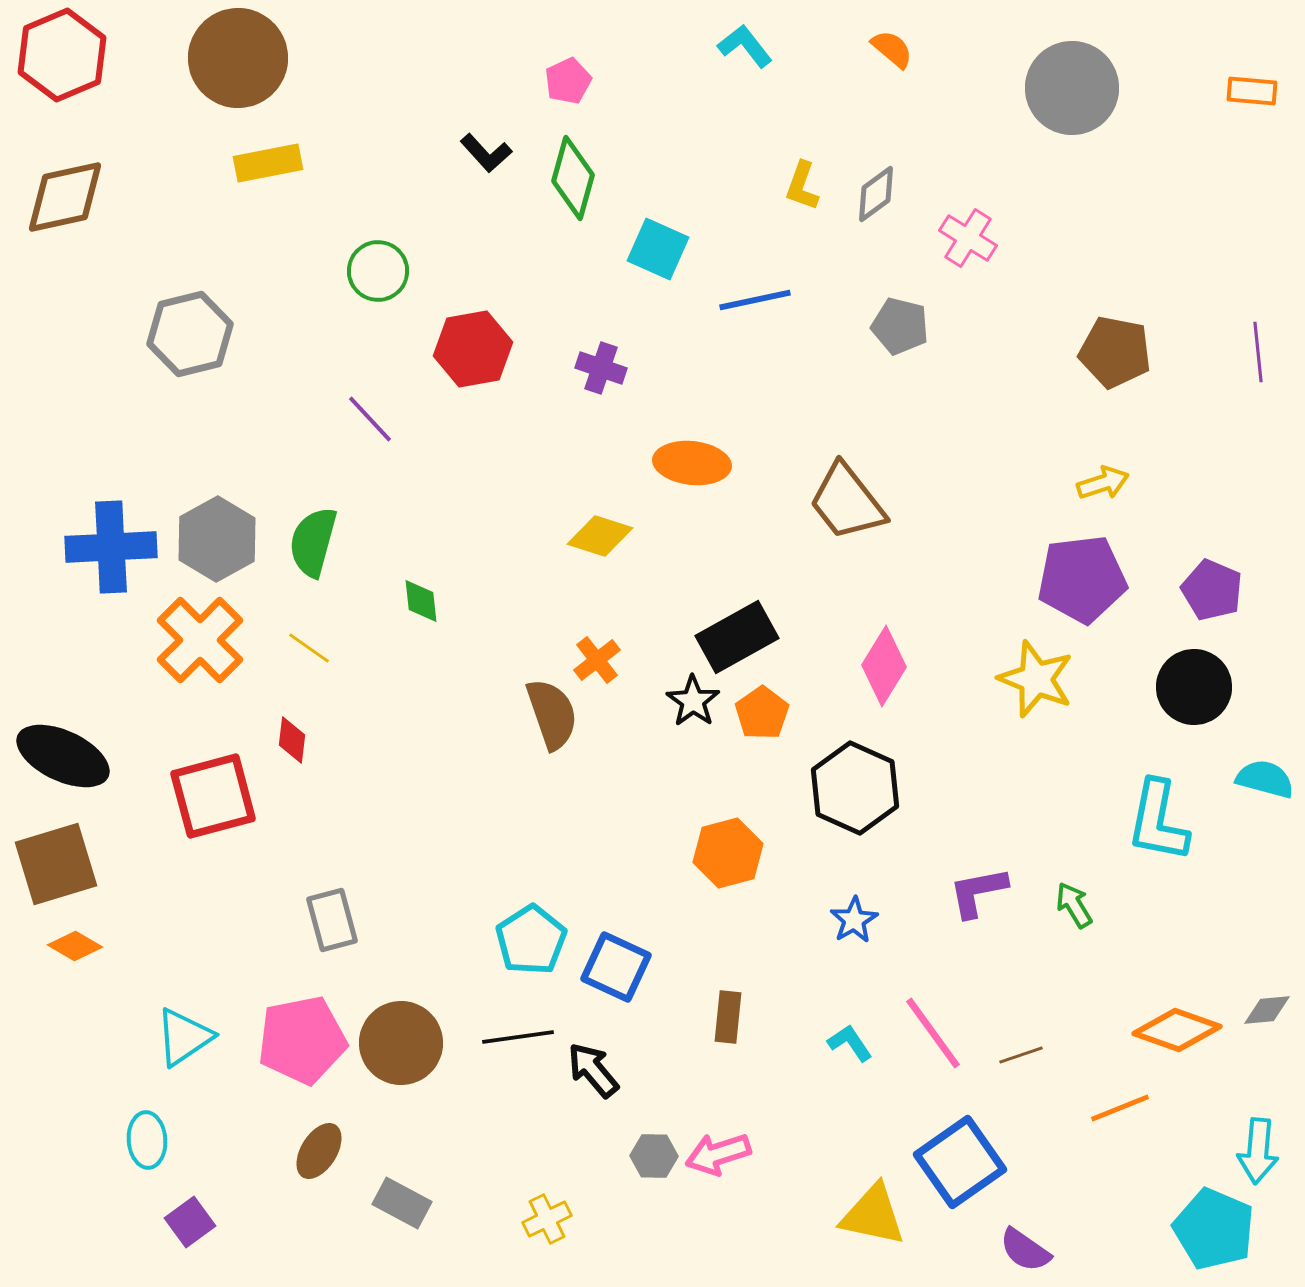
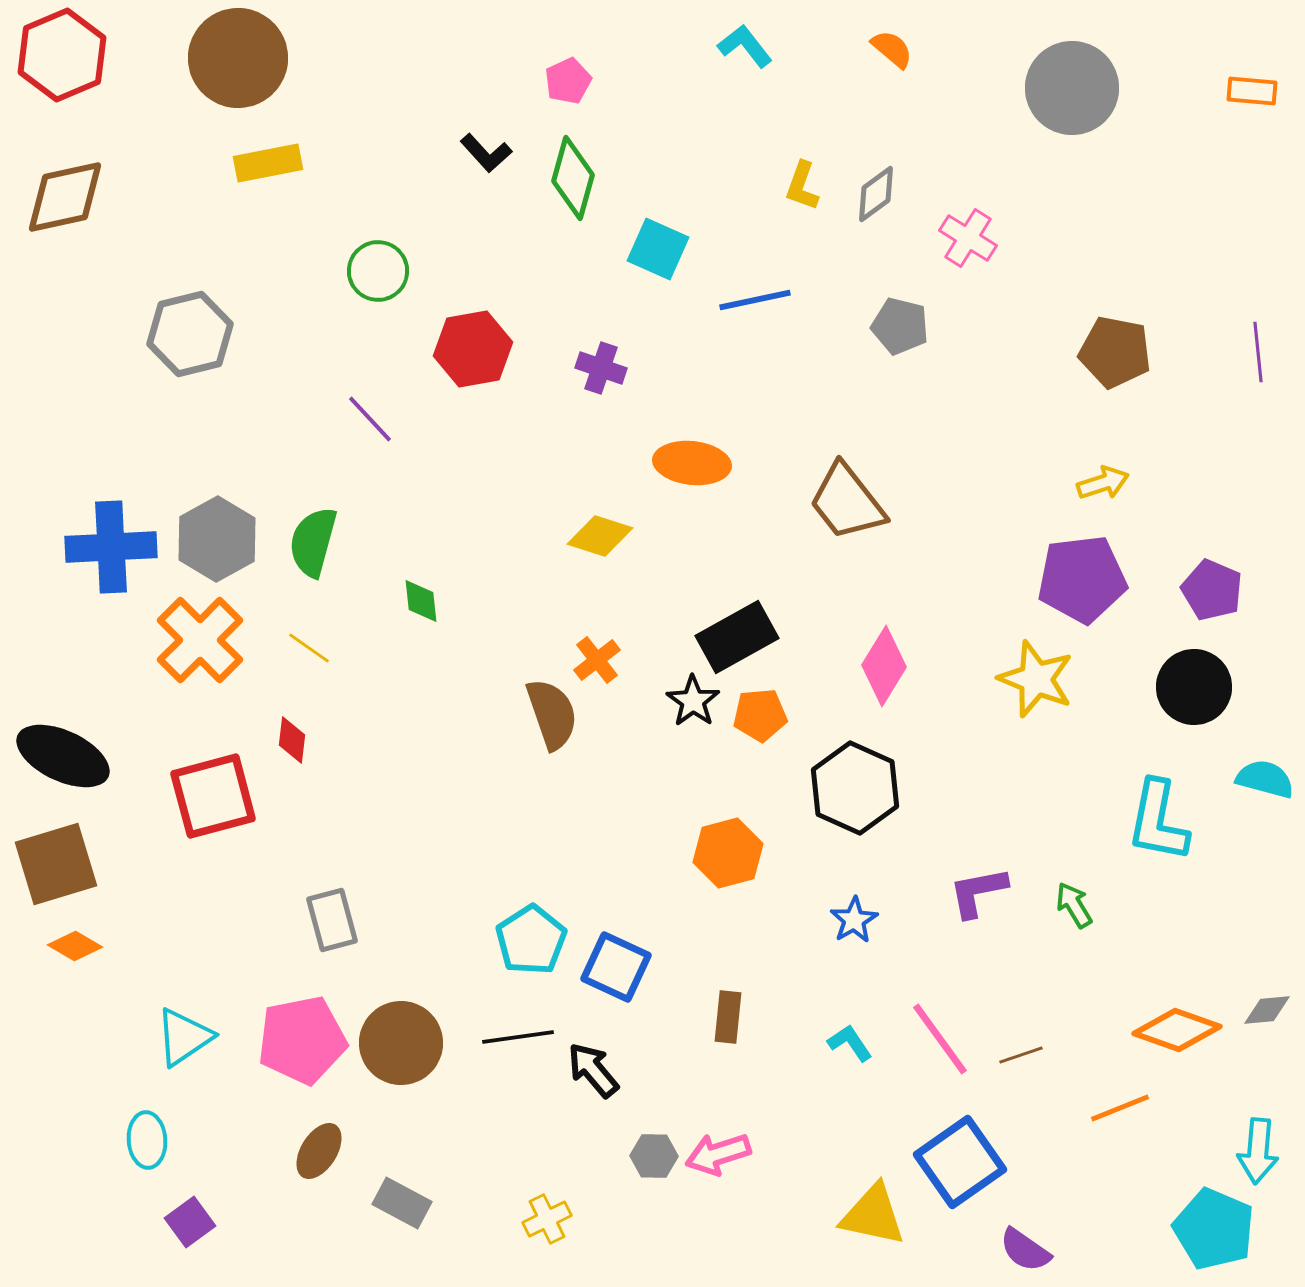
orange pentagon at (762, 713): moved 2 px left, 2 px down; rotated 30 degrees clockwise
pink line at (933, 1033): moved 7 px right, 6 px down
